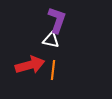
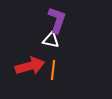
red arrow: moved 1 px down
